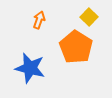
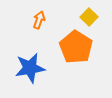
blue star: rotated 24 degrees counterclockwise
